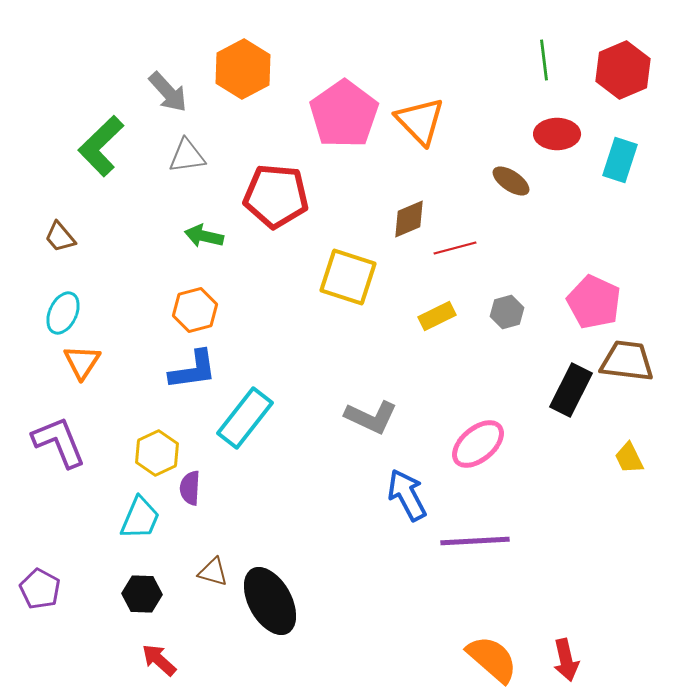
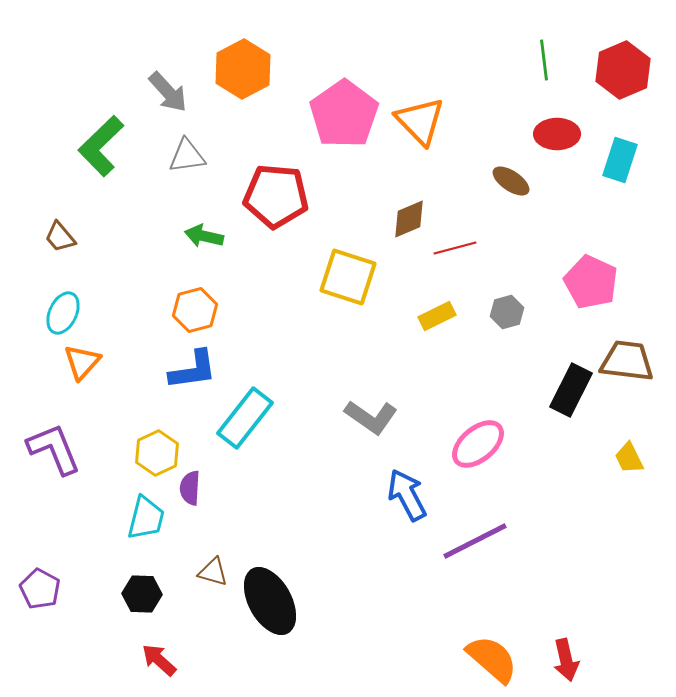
pink pentagon at (594, 302): moved 3 px left, 20 px up
orange triangle at (82, 362): rotated 9 degrees clockwise
gray L-shape at (371, 417): rotated 10 degrees clockwise
purple L-shape at (59, 442): moved 5 px left, 7 px down
cyan trapezoid at (140, 518): moved 6 px right; rotated 9 degrees counterclockwise
purple line at (475, 541): rotated 24 degrees counterclockwise
